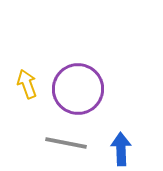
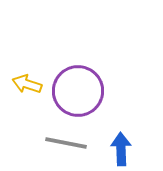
yellow arrow: rotated 52 degrees counterclockwise
purple circle: moved 2 px down
